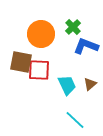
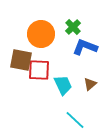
blue L-shape: moved 1 px left, 1 px down
brown square: moved 2 px up
cyan trapezoid: moved 4 px left
